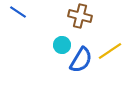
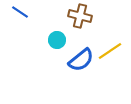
blue line: moved 2 px right
cyan circle: moved 5 px left, 5 px up
blue semicircle: rotated 20 degrees clockwise
